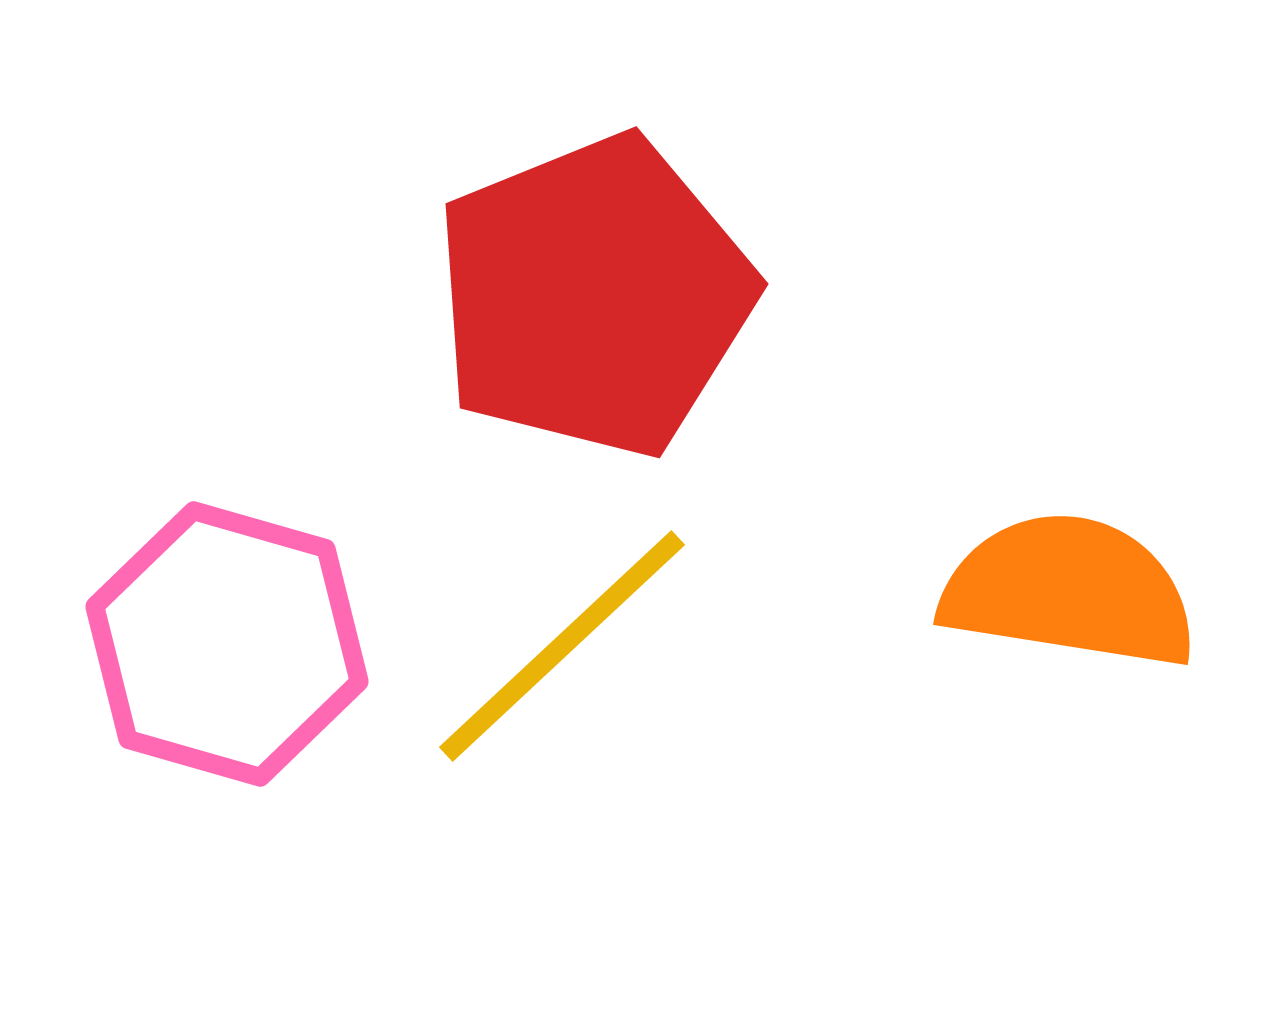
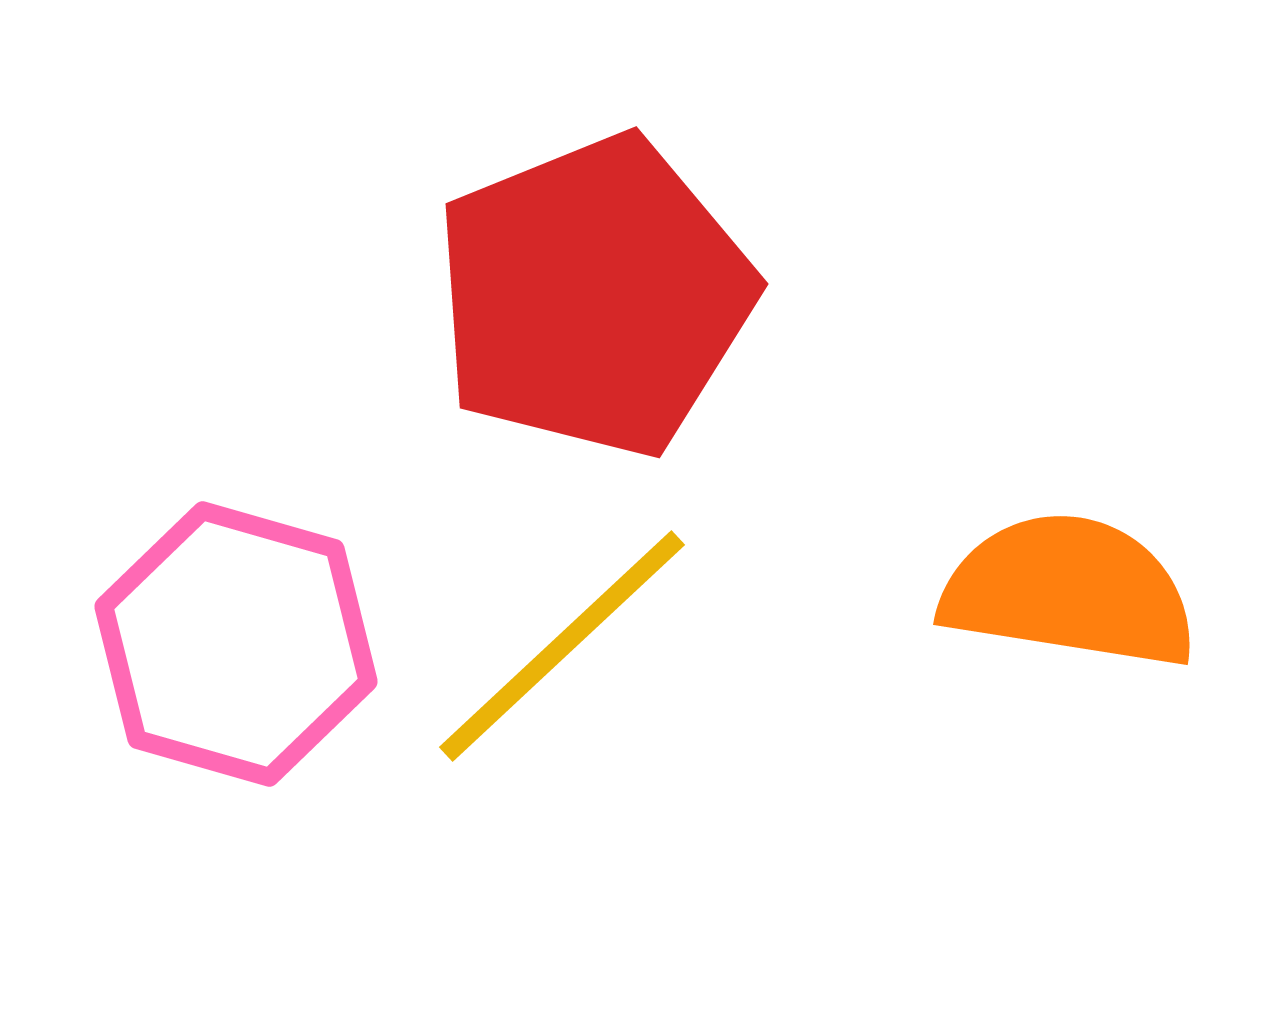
pink hexagon: moved 9 px right
